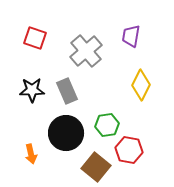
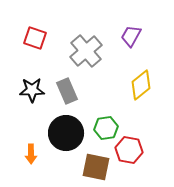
purple trapezoid: rotated 20 degrees clockwise
yellow diamond: rotated 24 degrees clockwise
green hexagon: moved 1 px left, 3 px down
orange arrow: rotated 12 degrees clockwise
brown square: rotated 28 degrees counterclockwise
